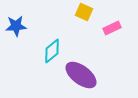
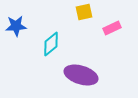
yellow square: rotated 36 degrees counterclockwise
cyan diamond: moved 1 px left, 7 px up
purple ellipse: rotated 20 degrees counterclockwise
